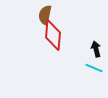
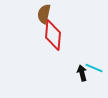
brown semicircle: moved 1 px left, 1 px up
black arrow: moved 14 px left, 24 px down
